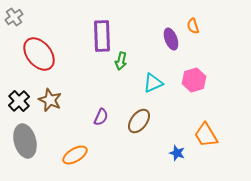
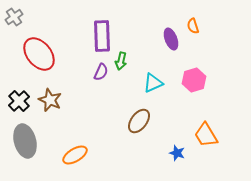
purple semicircle: moved 45 px up
